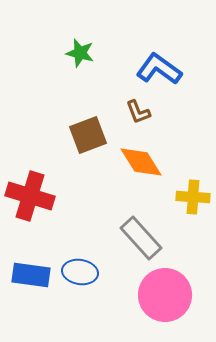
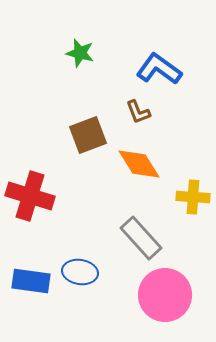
orange diamond: moved 2 px left, 2 px down
blue rectangle: moved 6 px down
